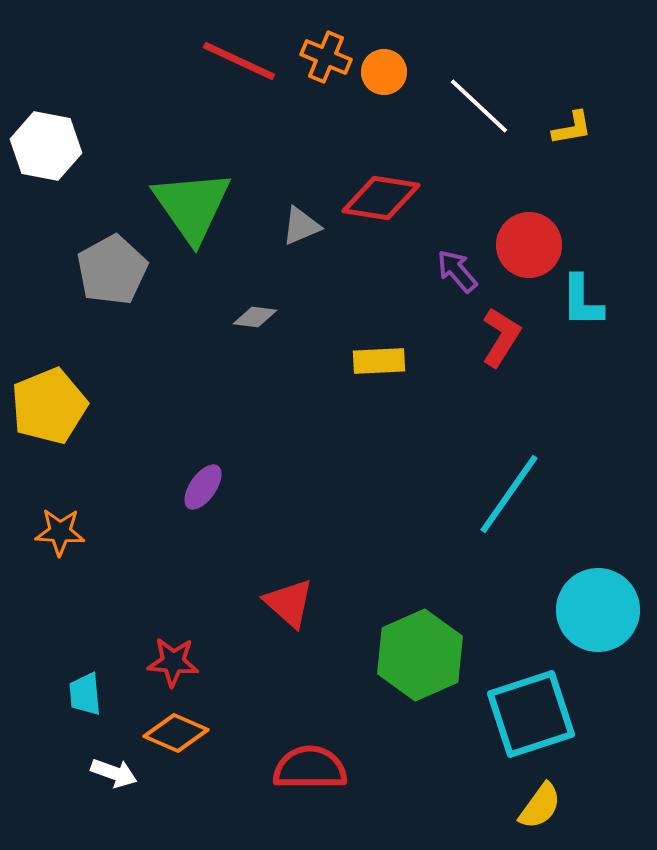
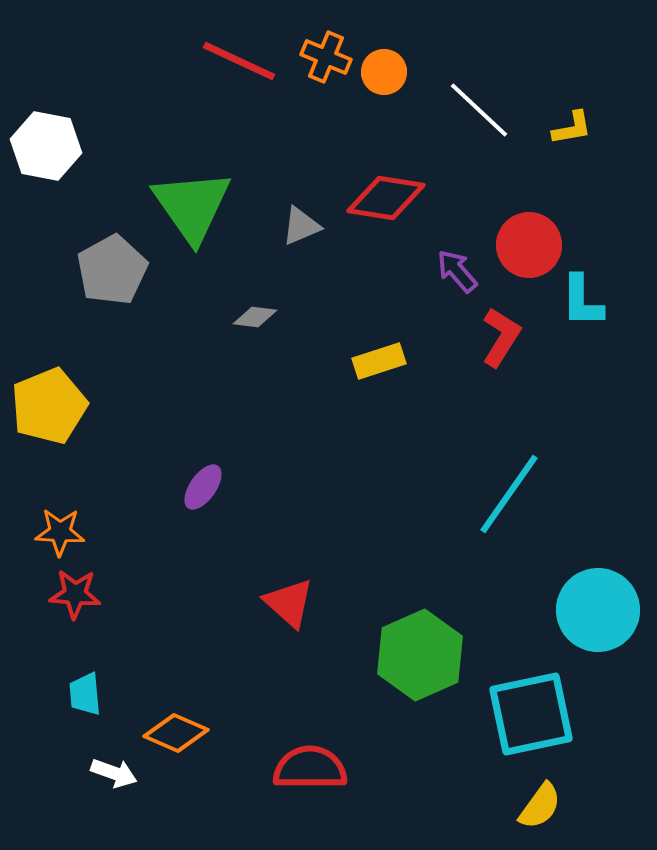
white line: moved 4 px down
red diamond: moved 5 px right
yellow rectangle: rotated 15 degrees counterclockwise
red star: moved 98 px left, 68 px up
cyan square: rotated 6 degrees clockwise
